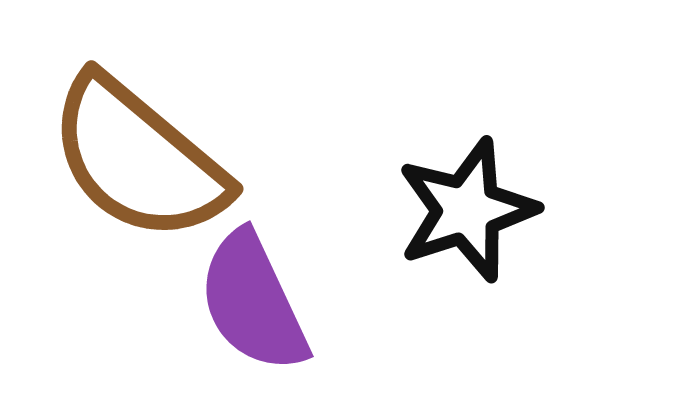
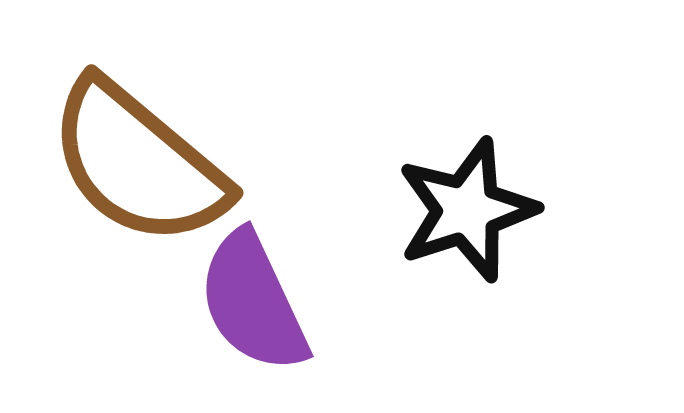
brown semicircle: moved 4 px down
